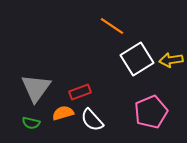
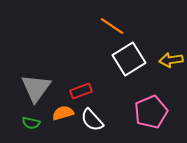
white square: moved 8 px left
red rectangle: moved 1 px right, 1 px up
